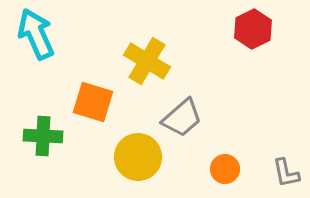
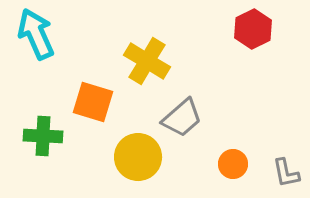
orange circle: moved 8 px right, 5 px up
